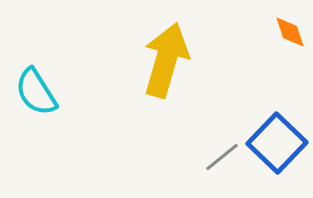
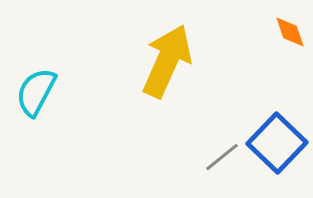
yellow arrow: moved 1 px right, 1 px down; rotated 8 degrees clockwise
cyan semicircle: rotated 60 degrees clockwise
